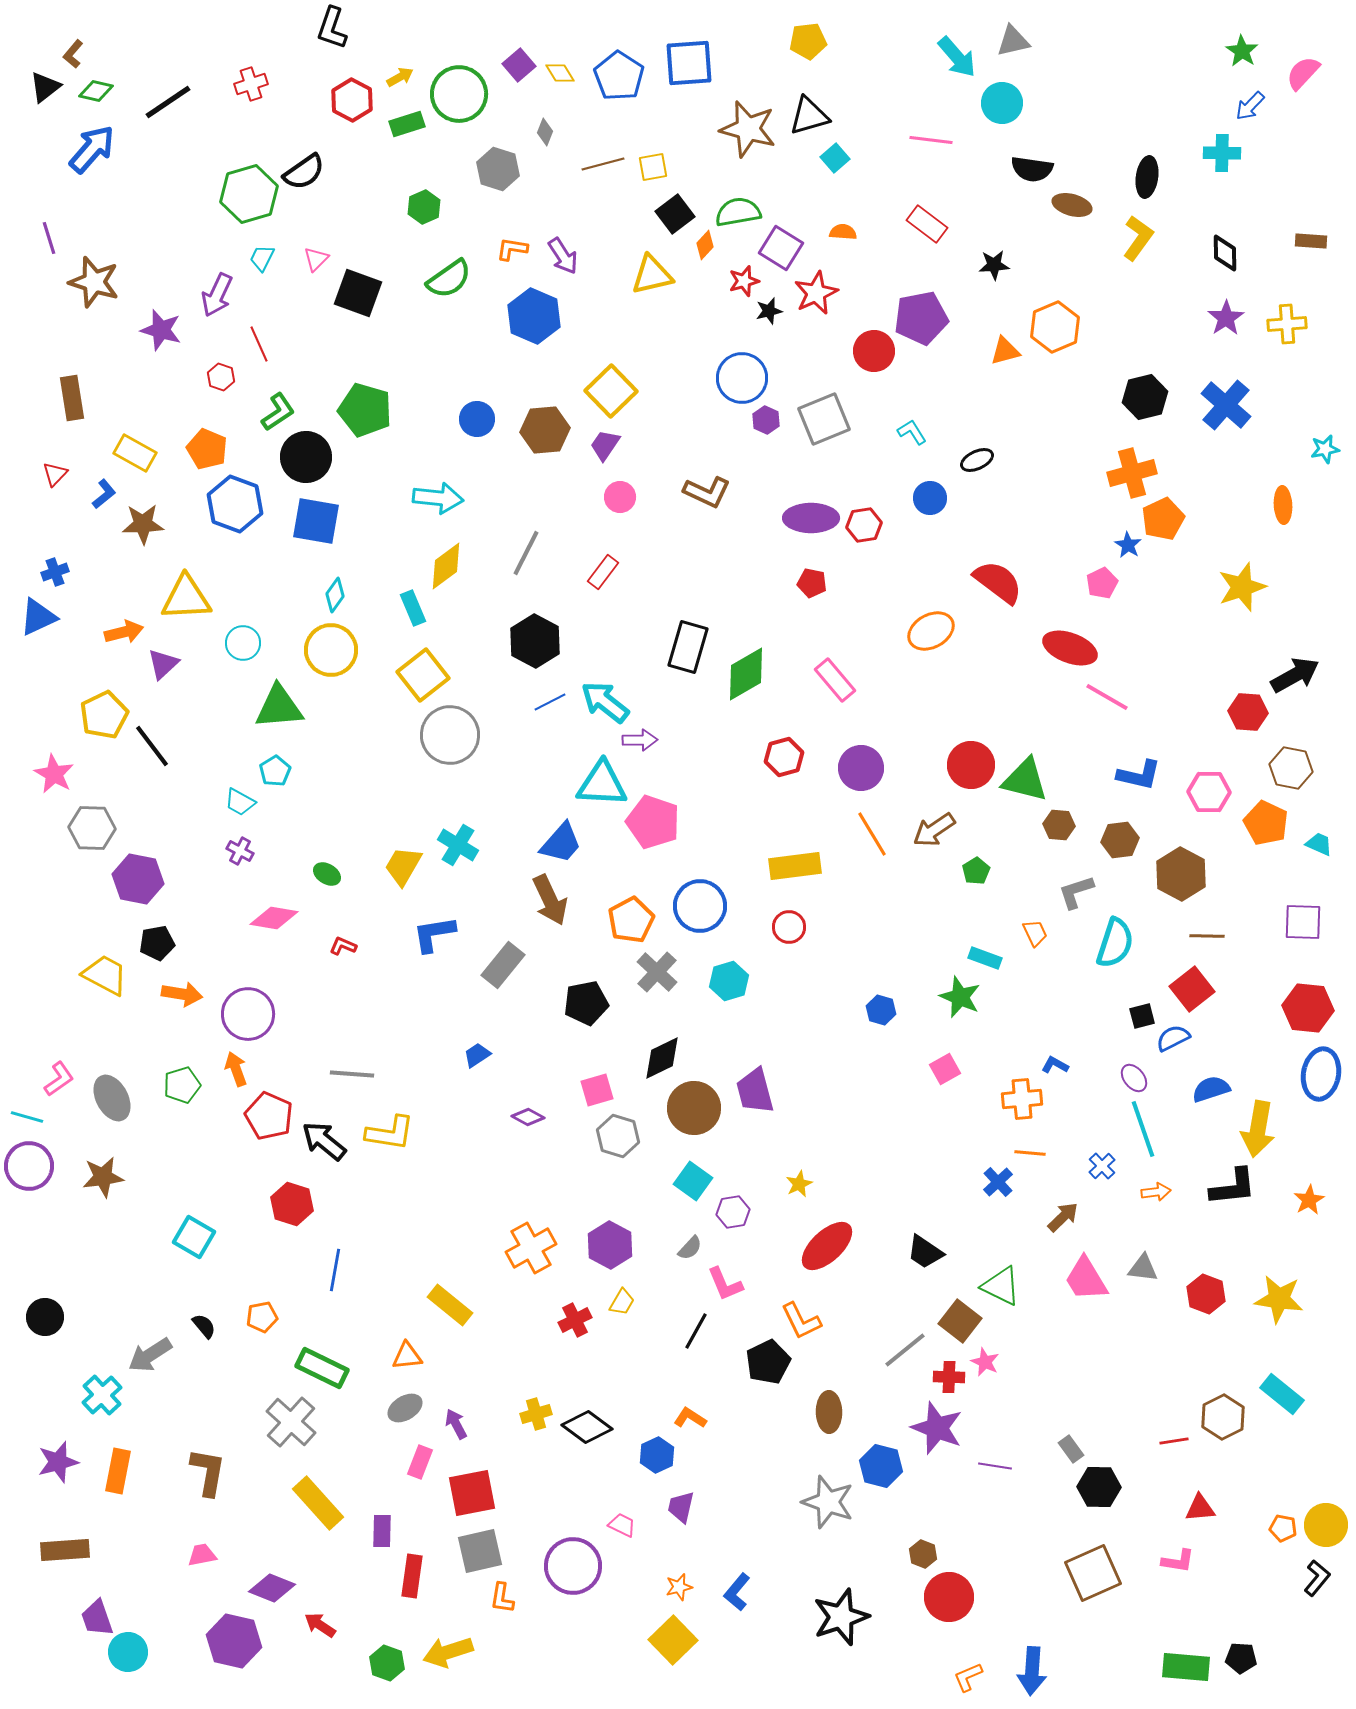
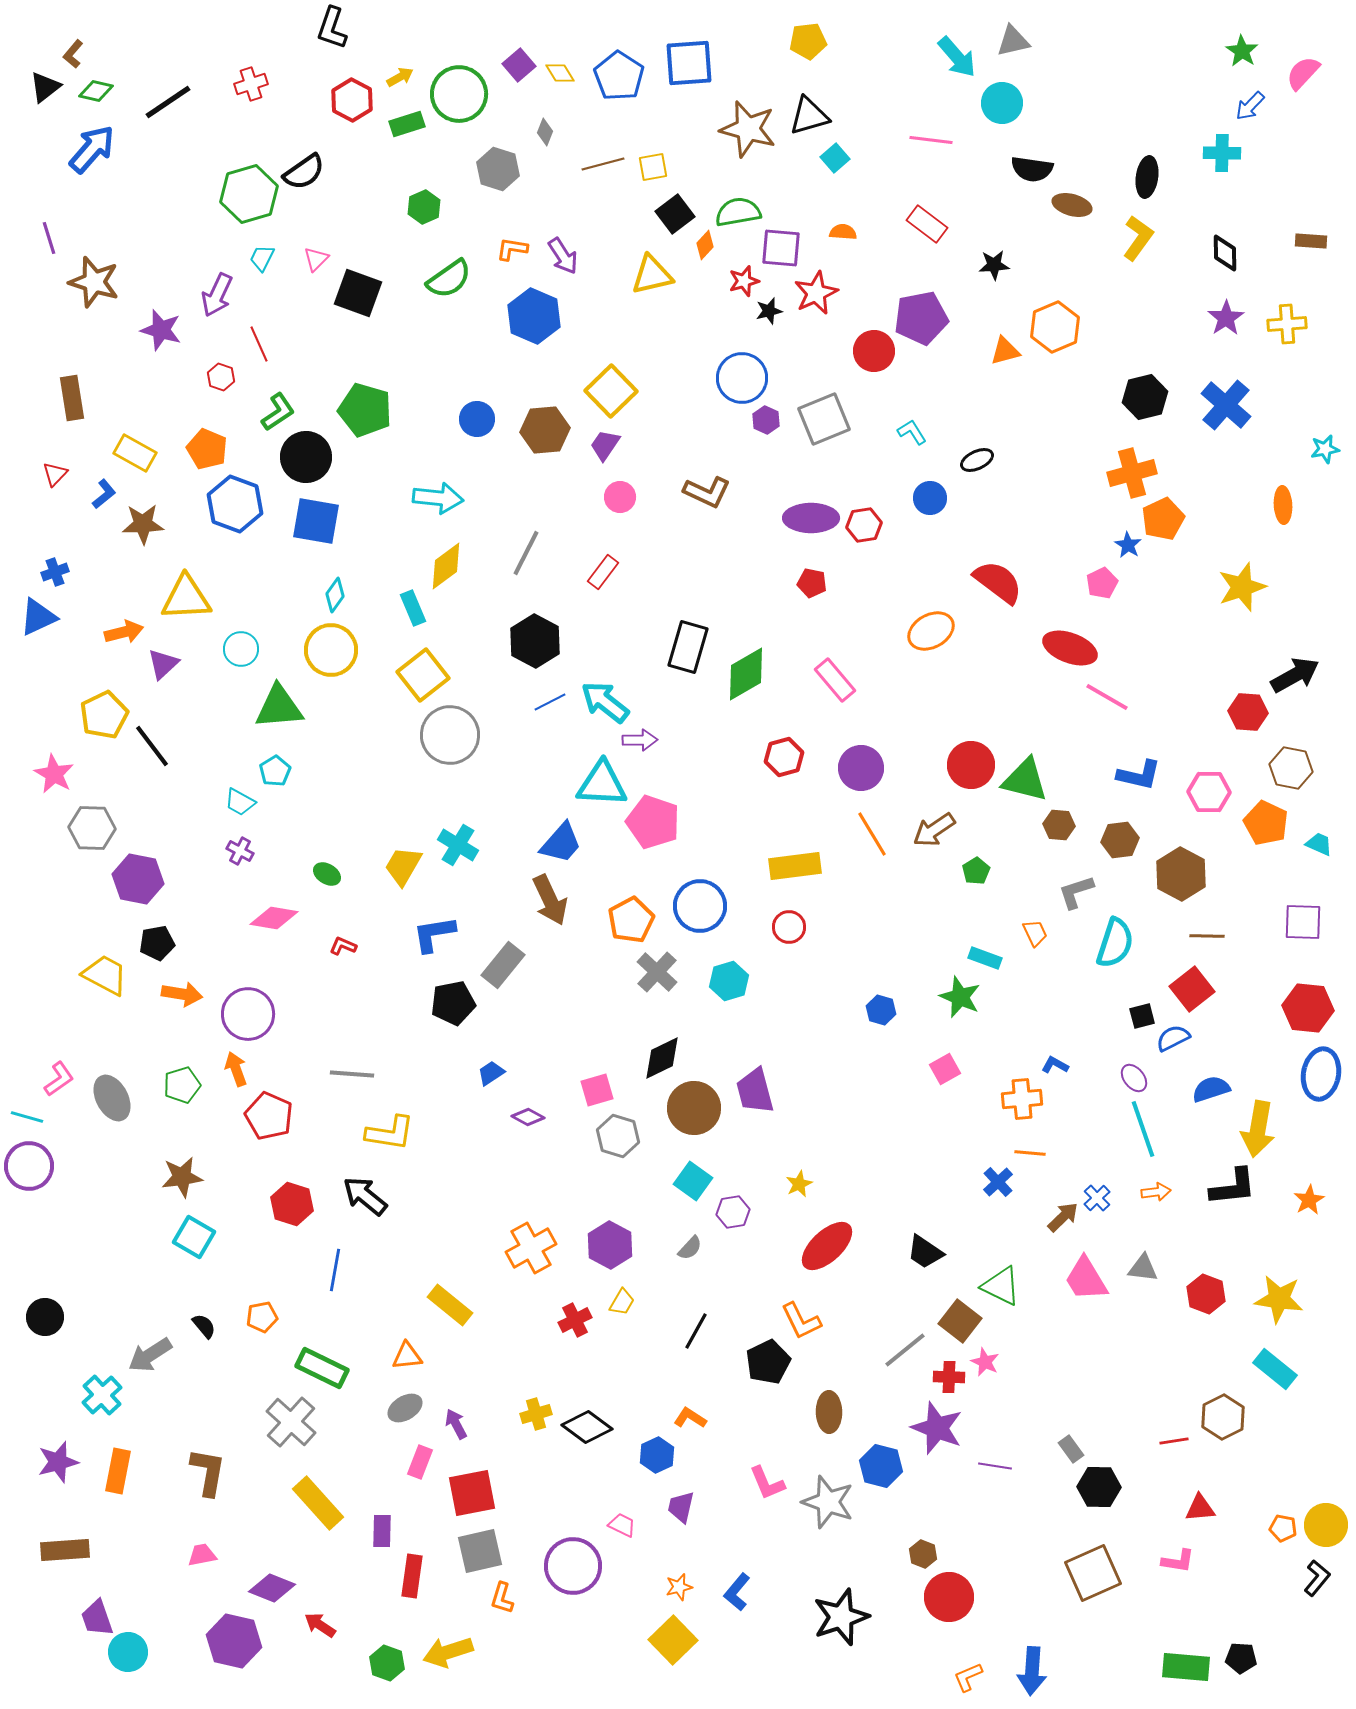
purple square at (781, 248): rotated 27 degrees counterclockwise
cyan circle at (243, 643): moved 2 px left, 6 px down
black pentagon at (586, 1003): moved 133 px left
blue trapezoid at (477, 1055): moved 14 px right, 18 px down
black arrow at (324, 1141): moved 41 px right, 55 px down
blue cross at (1102, 1166): moved 5 px left, 32 px down
brown star at (103, 1177): moved 79 px right
pink L-shape at (725, 1284): moved 42 px right, 199 px down
cyan rectangle at (1282, 1394): moved 7 px left, 25 px up
orange L-shape at (502, 1598): rotated 8 degrees clockwise
